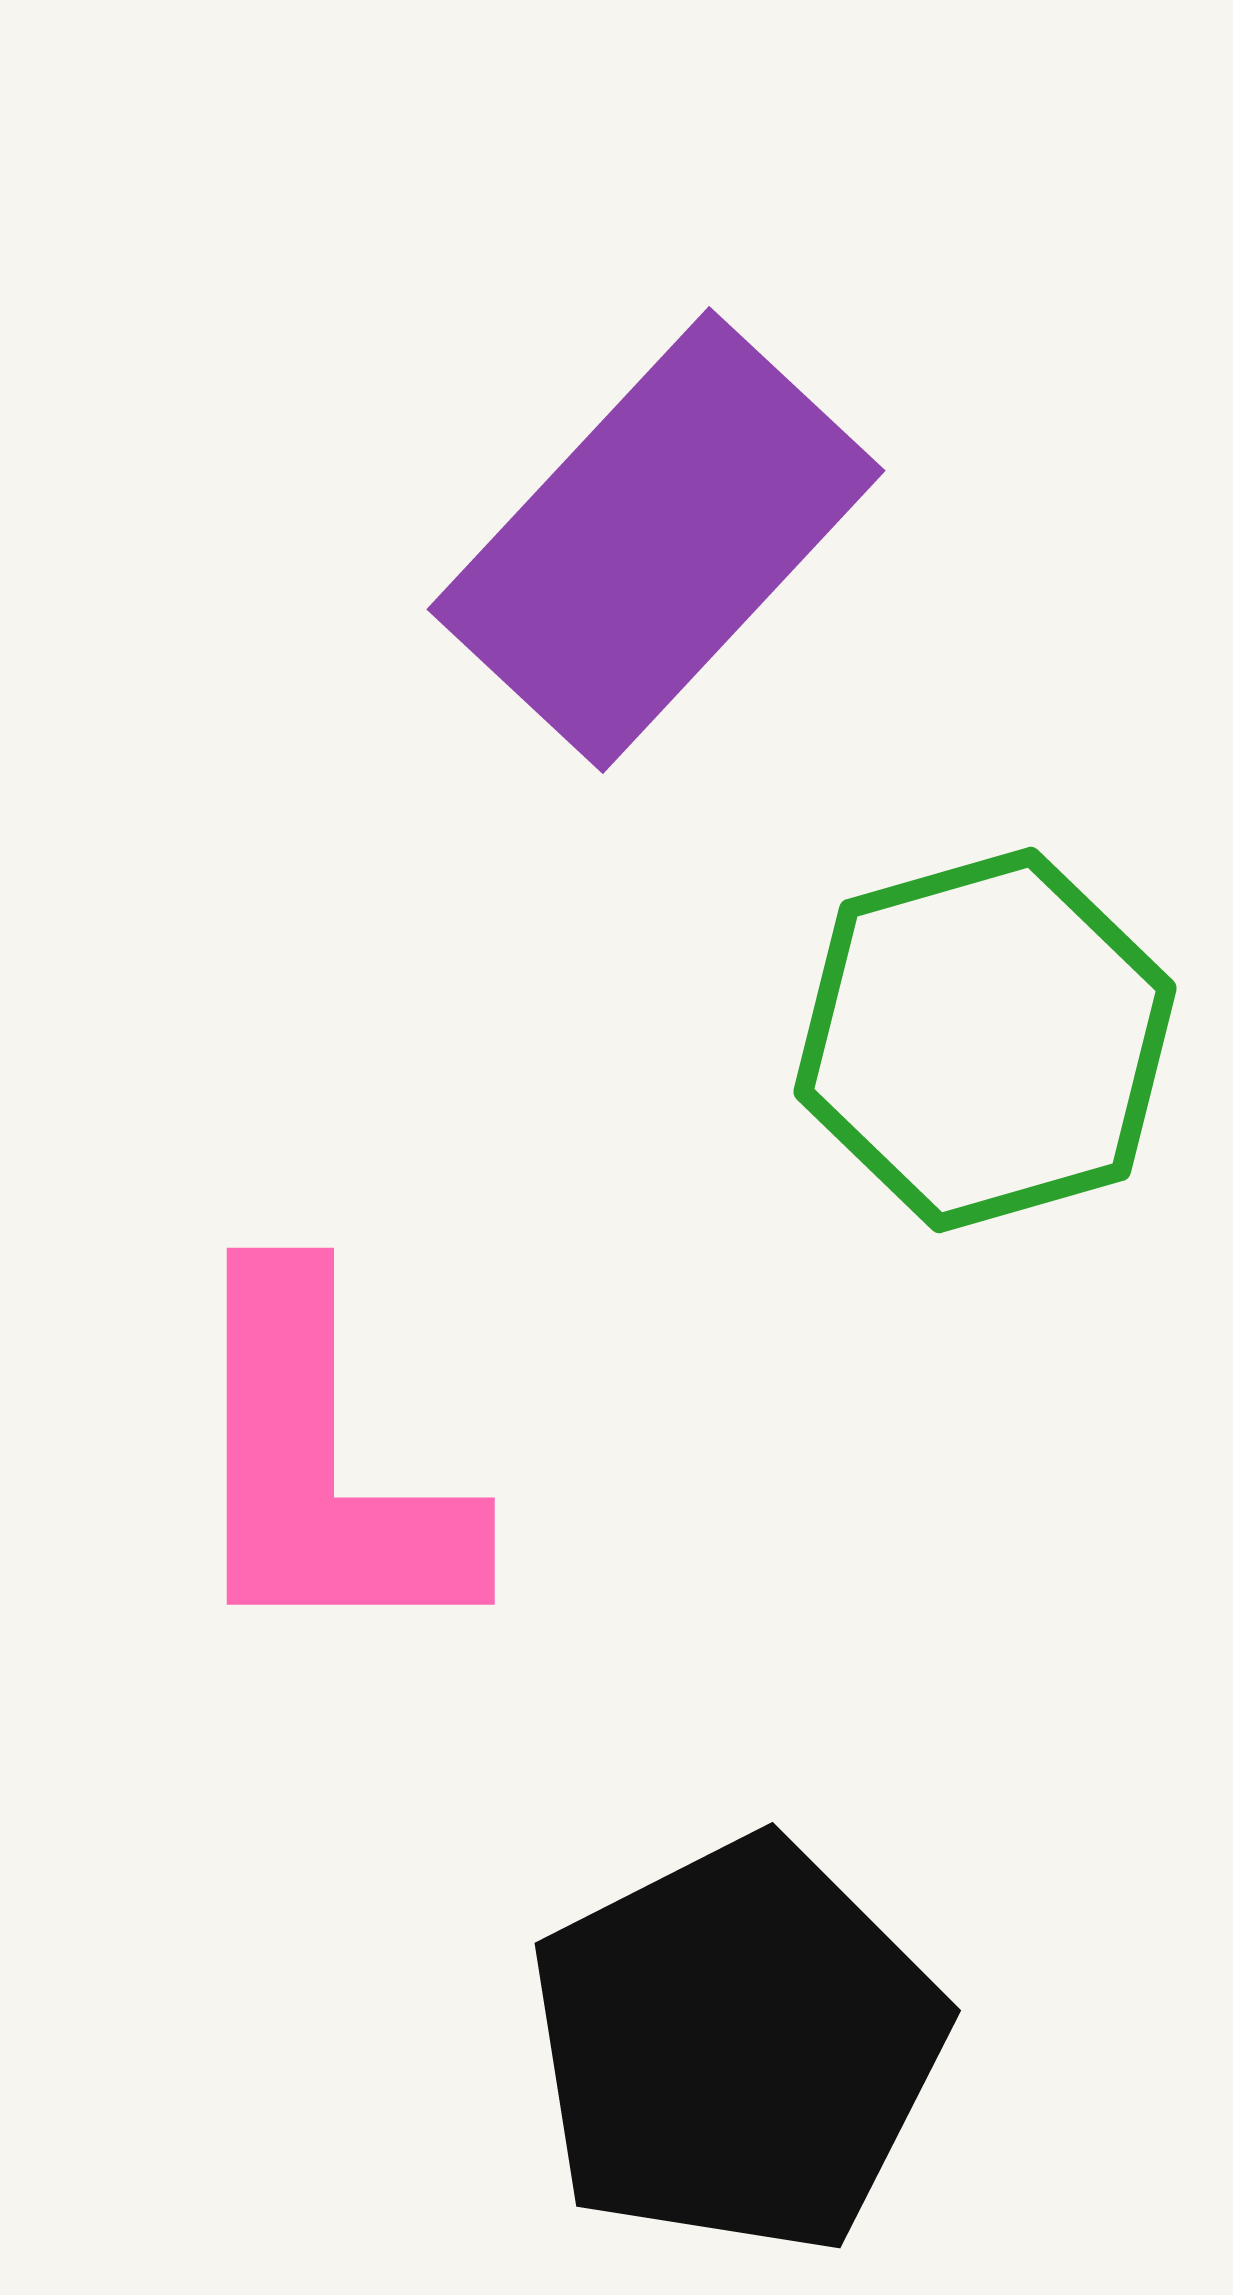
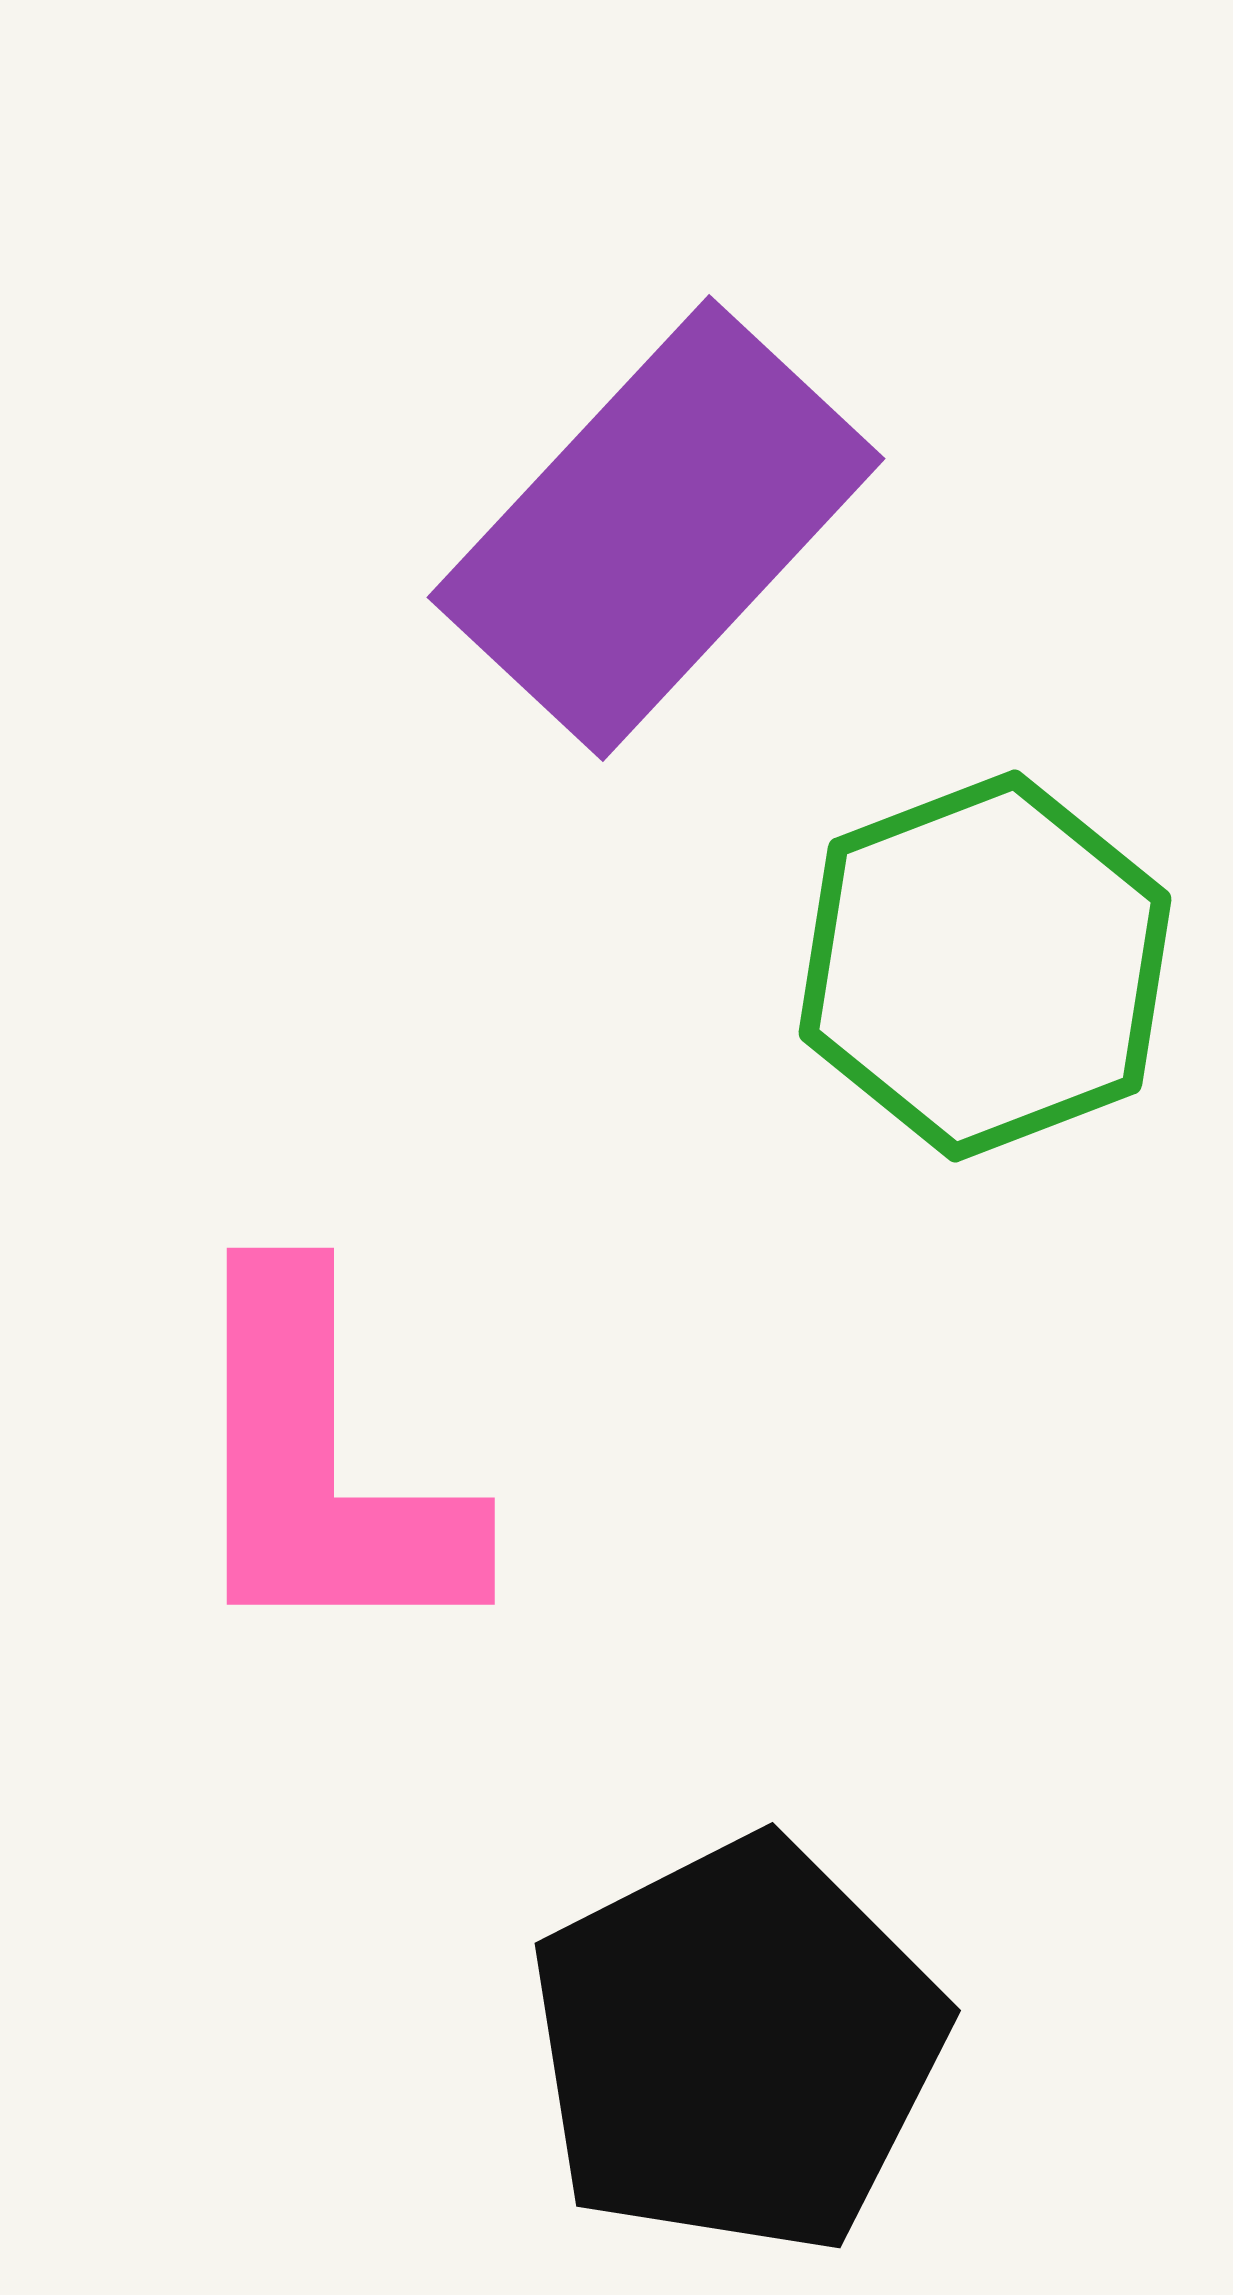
purple rectangle: moved 12 px up
green hexagon: moved 74 px up; rotated 5 degrees counterclockwise
